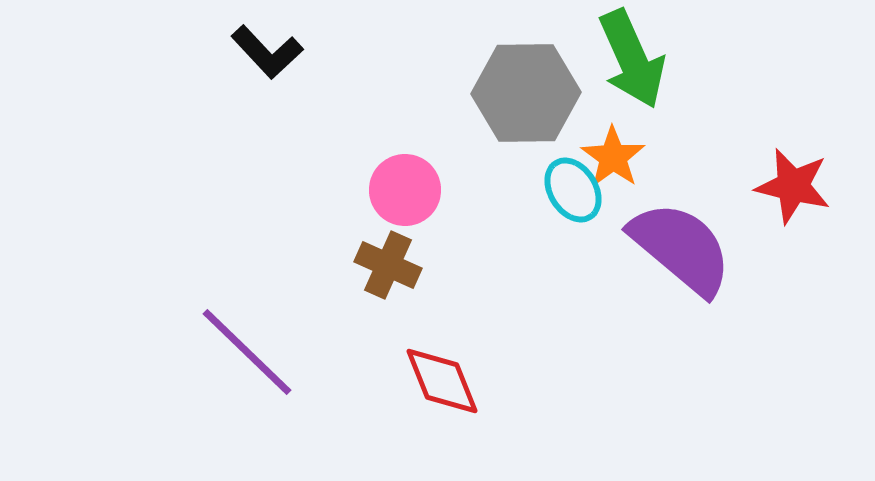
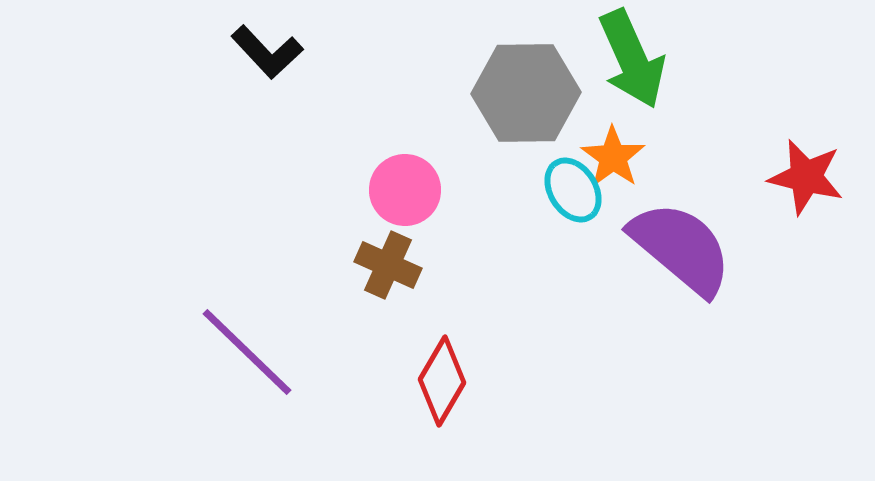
red star: moved 13 px right, 9 px up
red diamond: rotated 52 degrees clockwise
